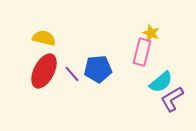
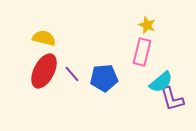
yellow star: moved 4 px left, 8 px up
blue pentagon: moved 6 px right, 9 px down
purple L-shape: rotated 76 degrees counterclockwise
